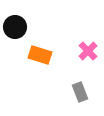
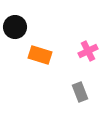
pink cross: rotated 18 degrees clockwise
